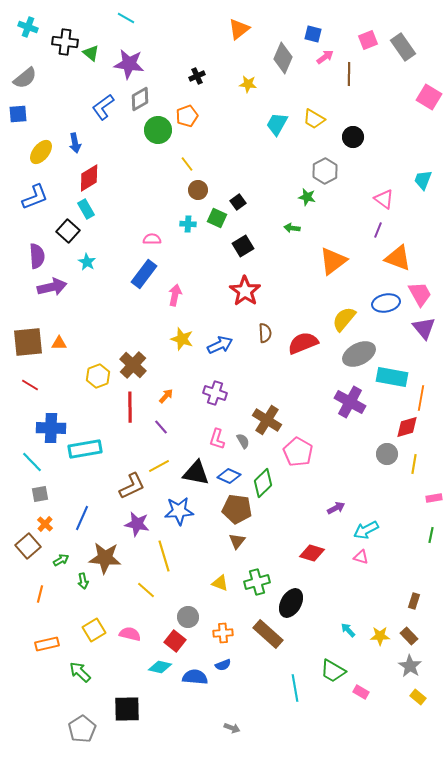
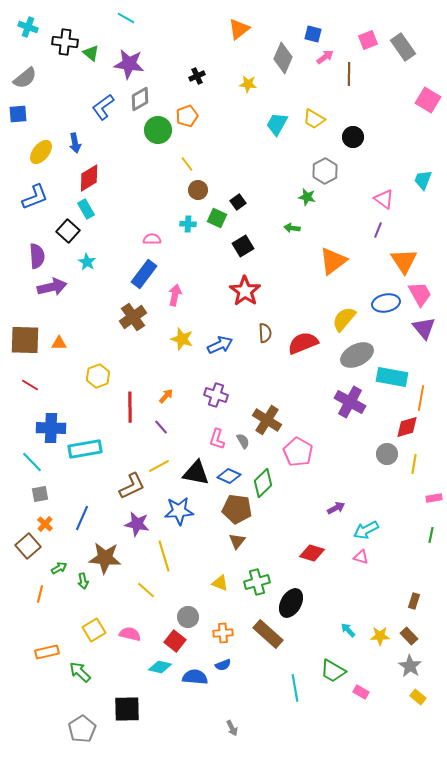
pink square at (429, 97): moved 1 px left, 3 px down
orange triangle at (398, 258): moved 6 px right, 3 px down; rotated 36 degrees clockwise
brown square at (28, 342): moved 3 px left, 2 px up; rotated 8 degrees clockwise
gray ellipse at (359, 354): moved 2 px left, 1 px down
brown cross at (133, 365): moved 48 px up; rotated 12 degrees clockwise
purple cross at (215, 393): moved 1 px right, 2 px down
green arrow at (61, 560): moved 2 px left, 8 px down
orange rectangle at (47, 644): moved 8 px down
gray arrow at (232, 728): rotated 42 degrees clockwise
